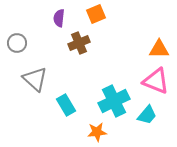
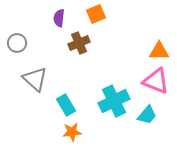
orange triangle: moved 2 px down
orange star: moved 25 px left
